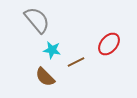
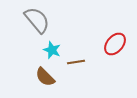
red ellipse: moved 6 px right
cyan star: rotated 12 degrees clockwise
brown line: rotated 18 degrees clockwise
